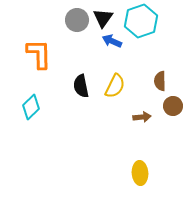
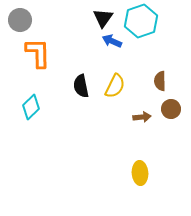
gray circle: moved 57 px left
orange L-shape: moved 1 px left, 1 px up
brown circle: moved 2 px left, 3 px down
